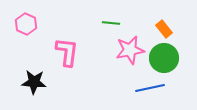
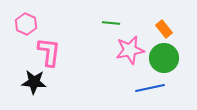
pink L-shape: moved 18 px left
